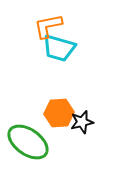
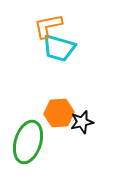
green ellipse: rotated 72 degrees clockwise
